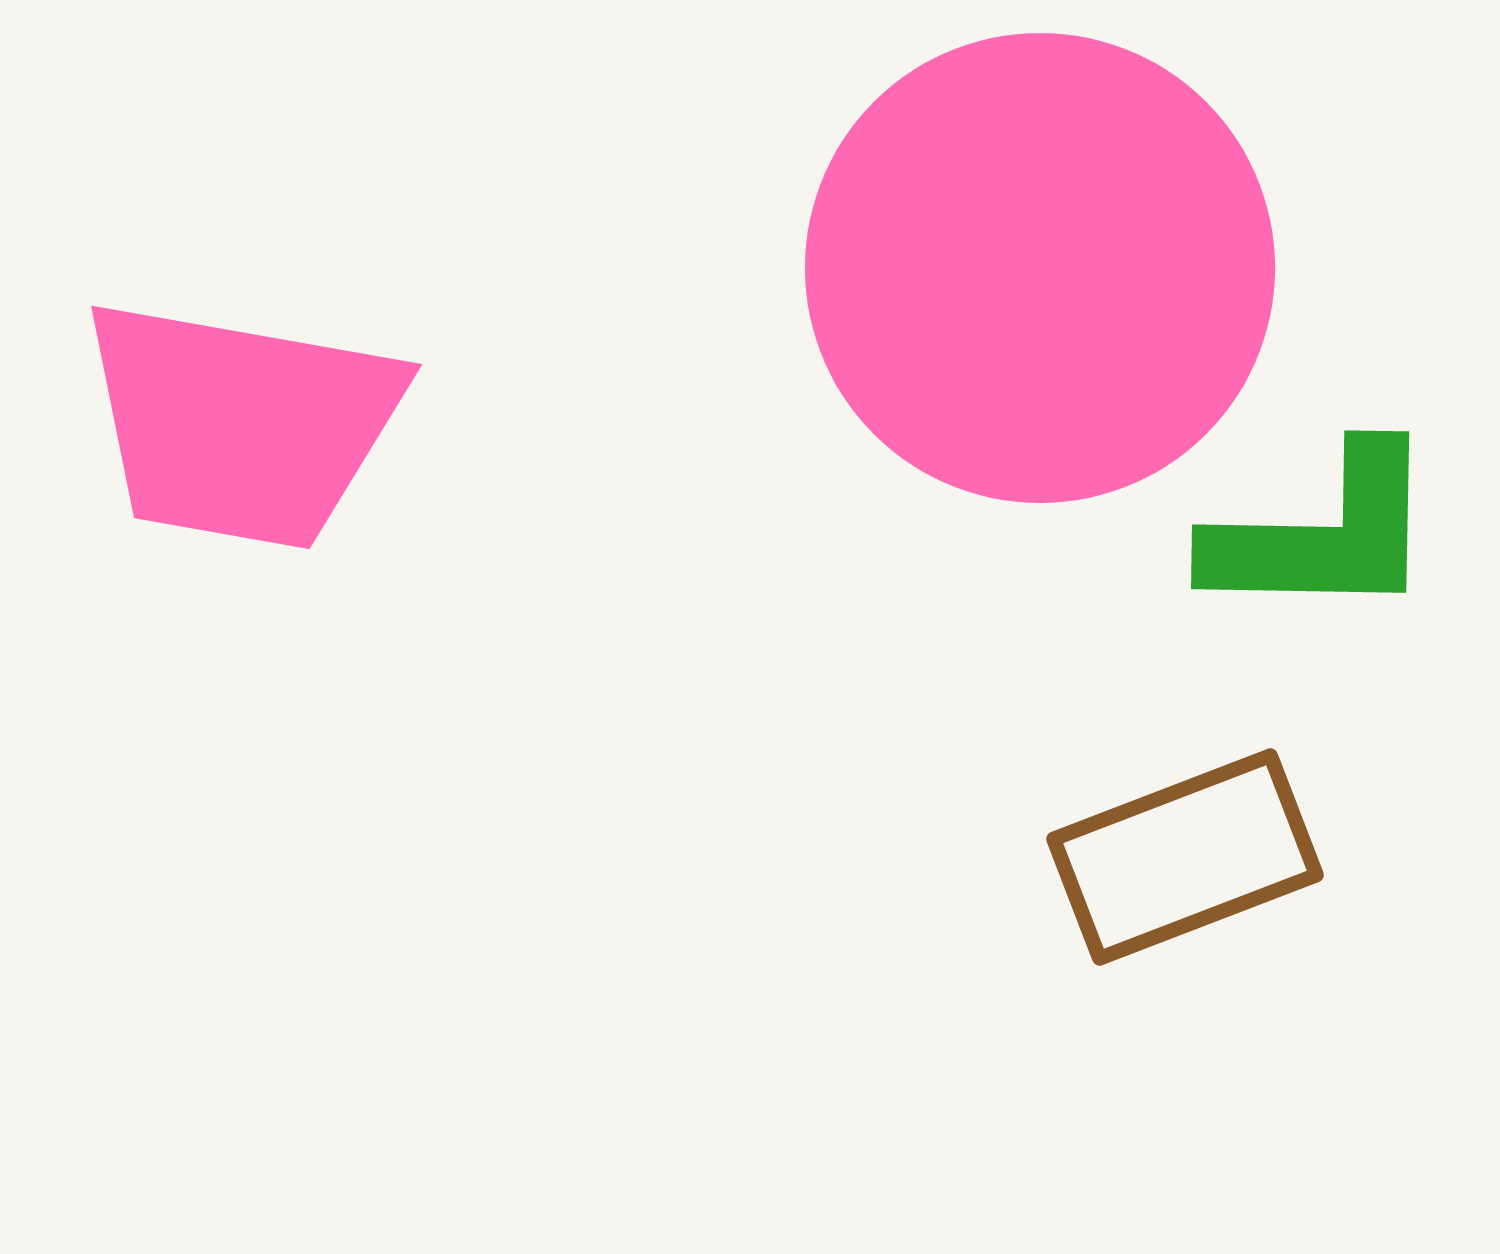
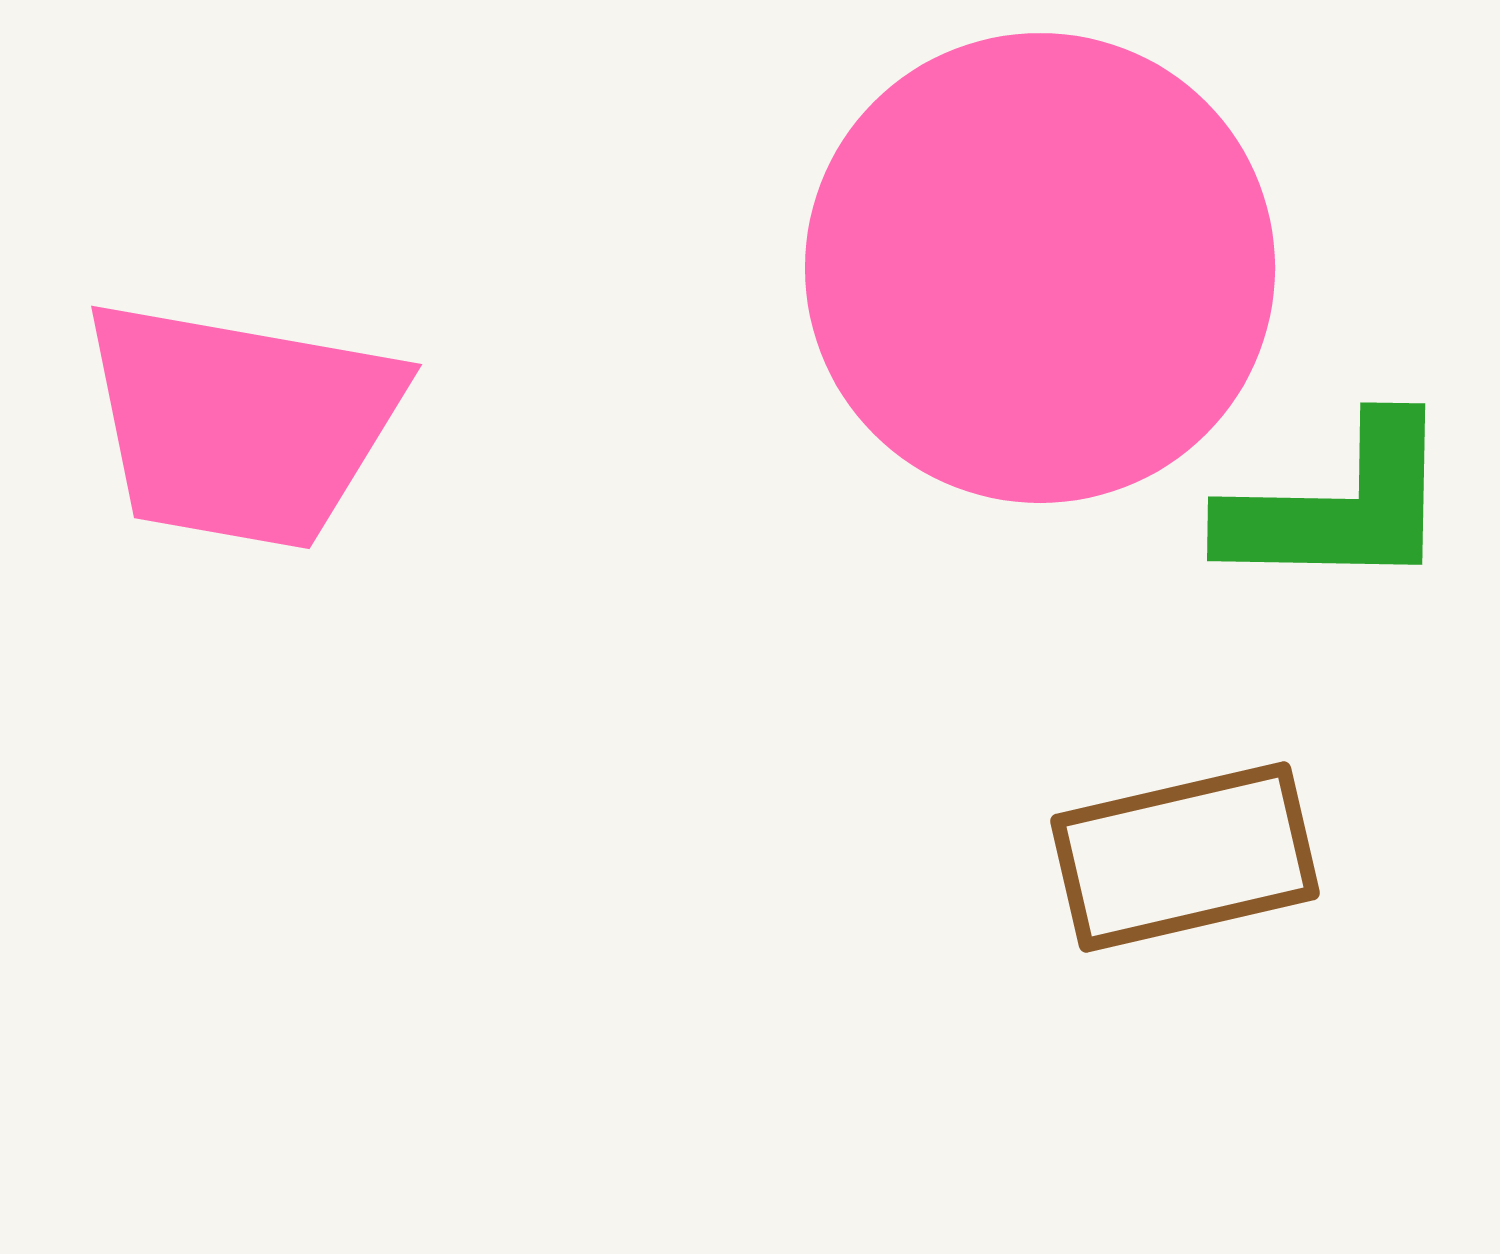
green L-shape: moved 16 px right, 28 px up
brown rectangle: rotated 8 degrees clockwise
